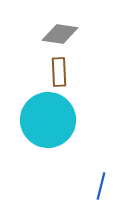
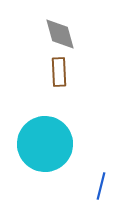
gray diamond: rotated 66 degrees clockwise
cyan circle: moved 3 px left, 24 px down
